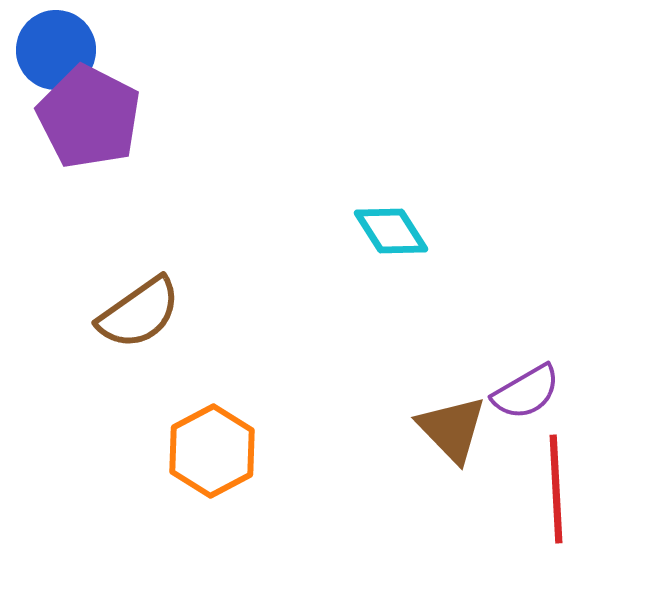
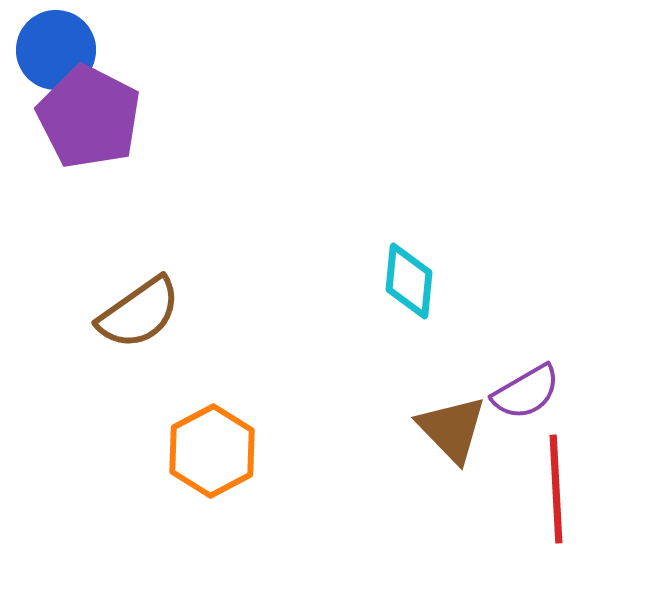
cyan diamond: moved 18 px right, 50 px down; rotated 38 degrees clockwise
